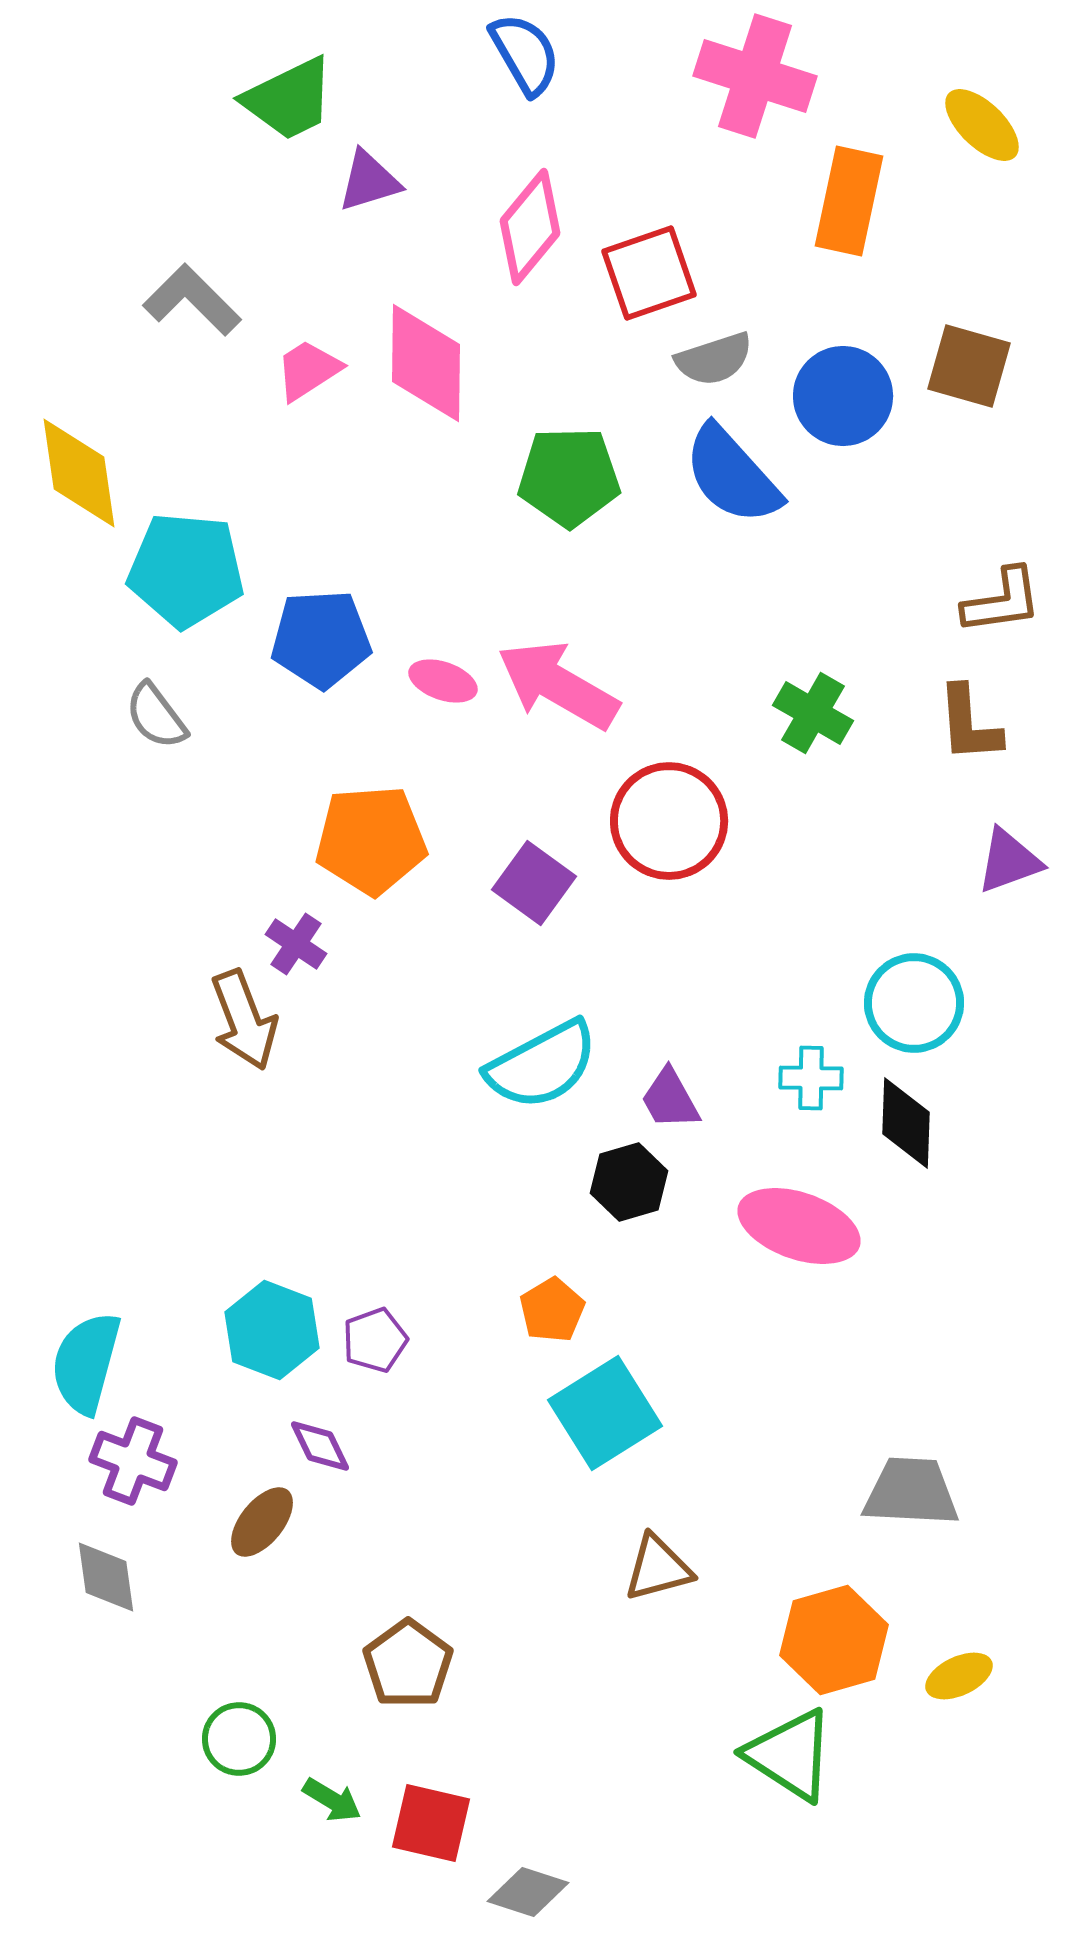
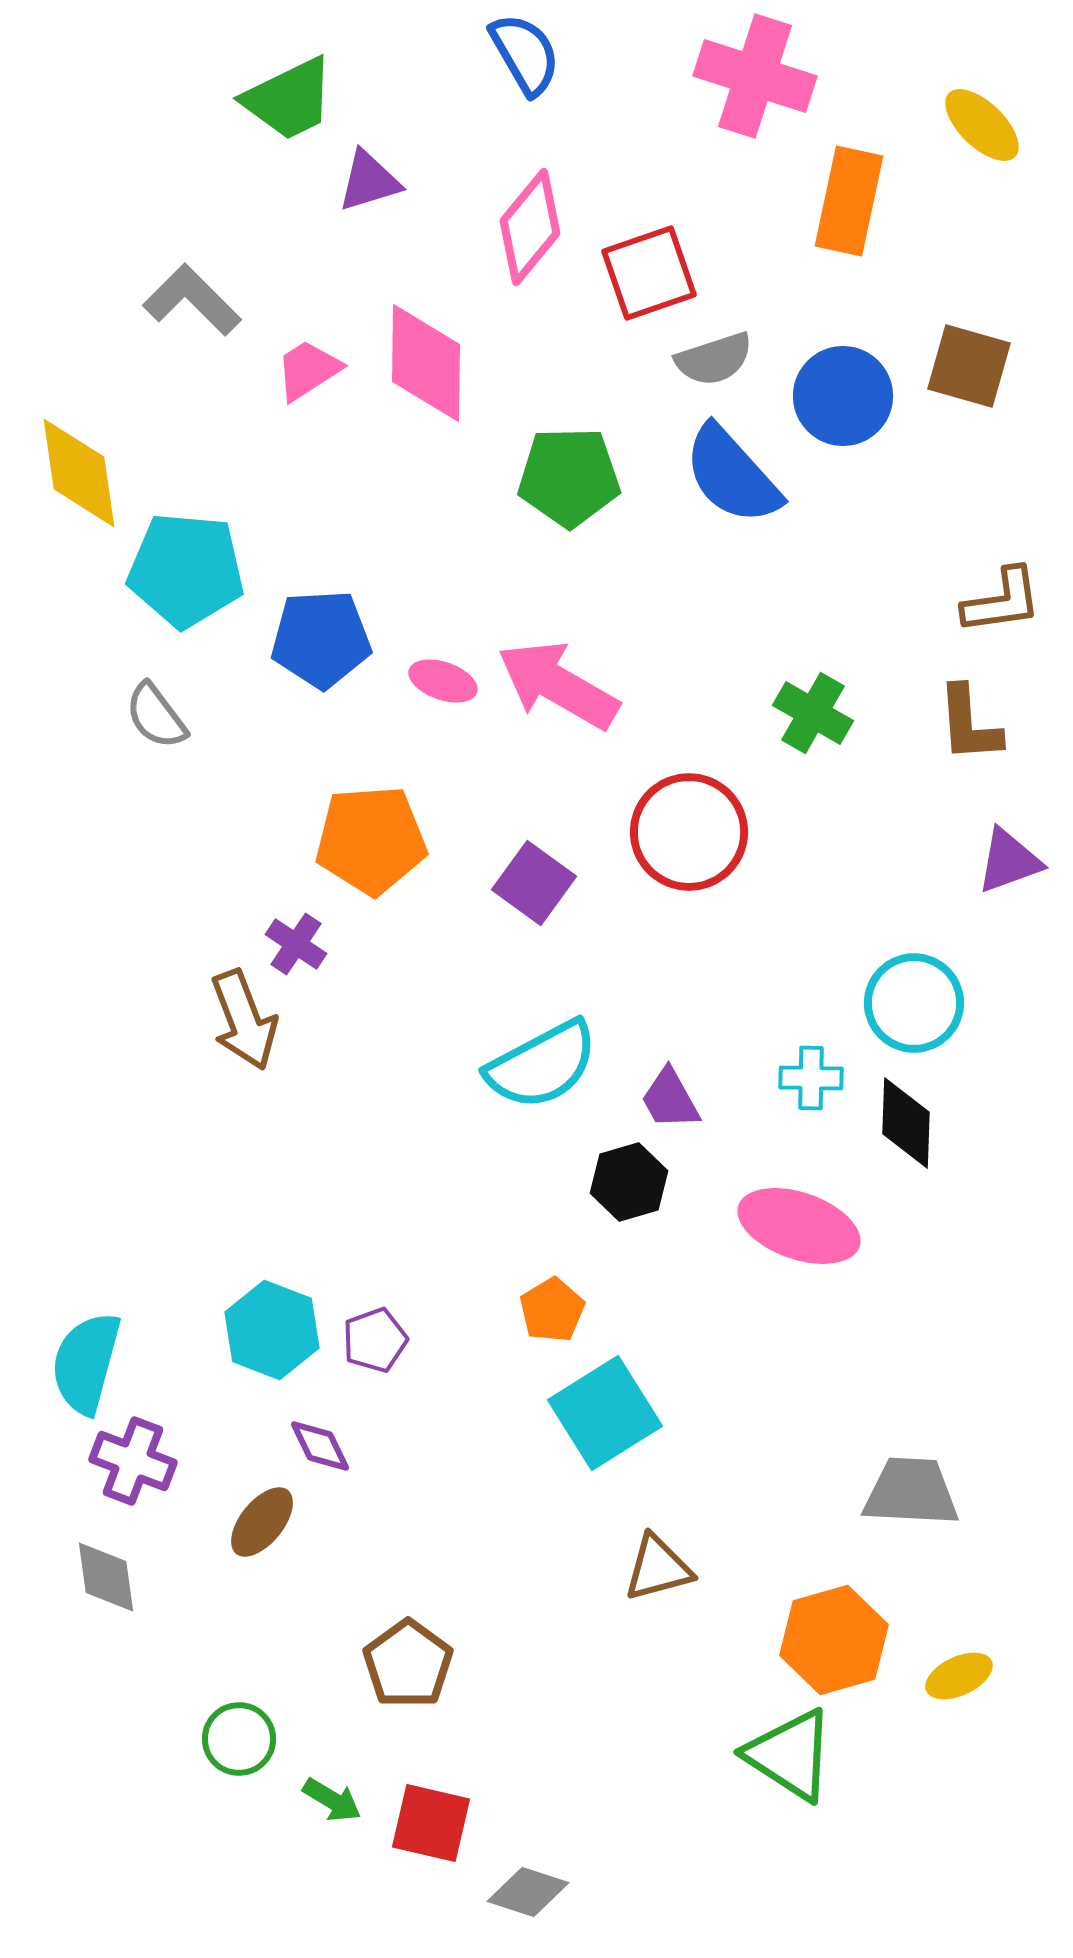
red circle at (669, 821): moved 20 px right, 11 px down
